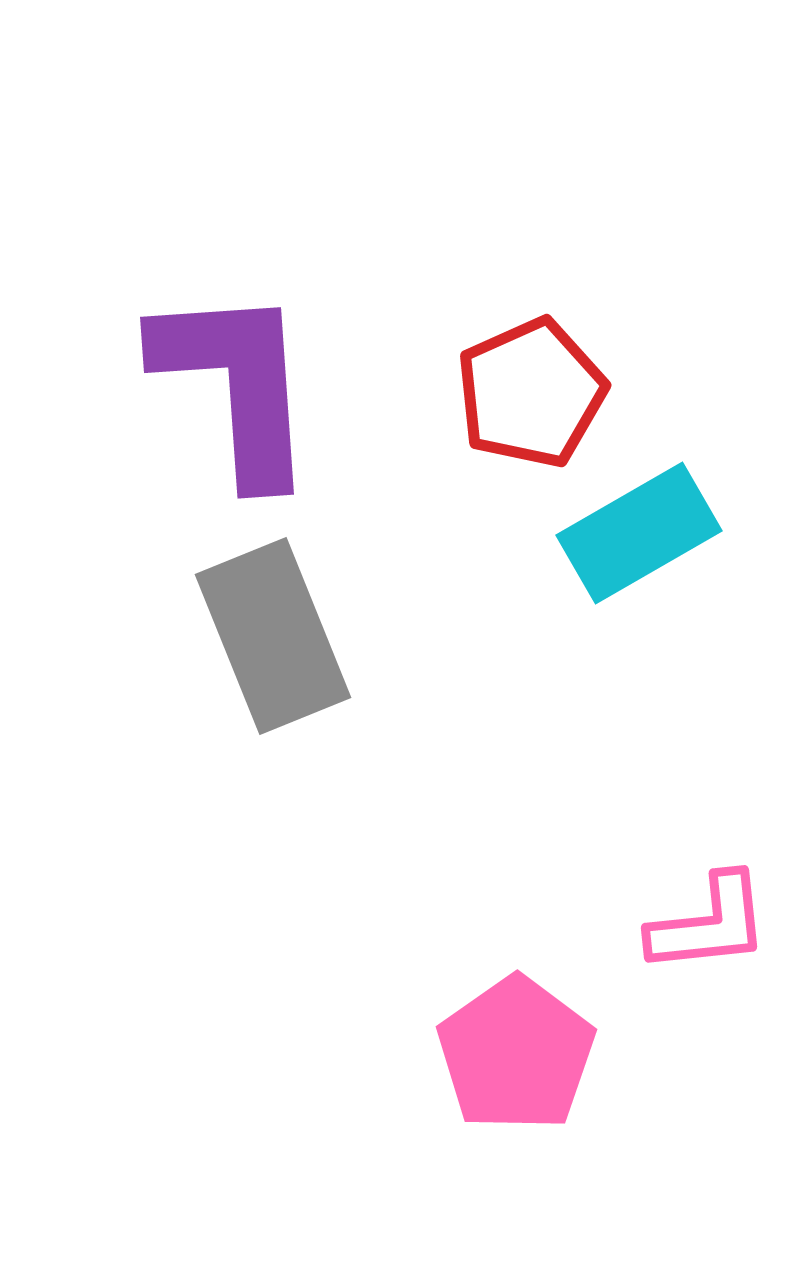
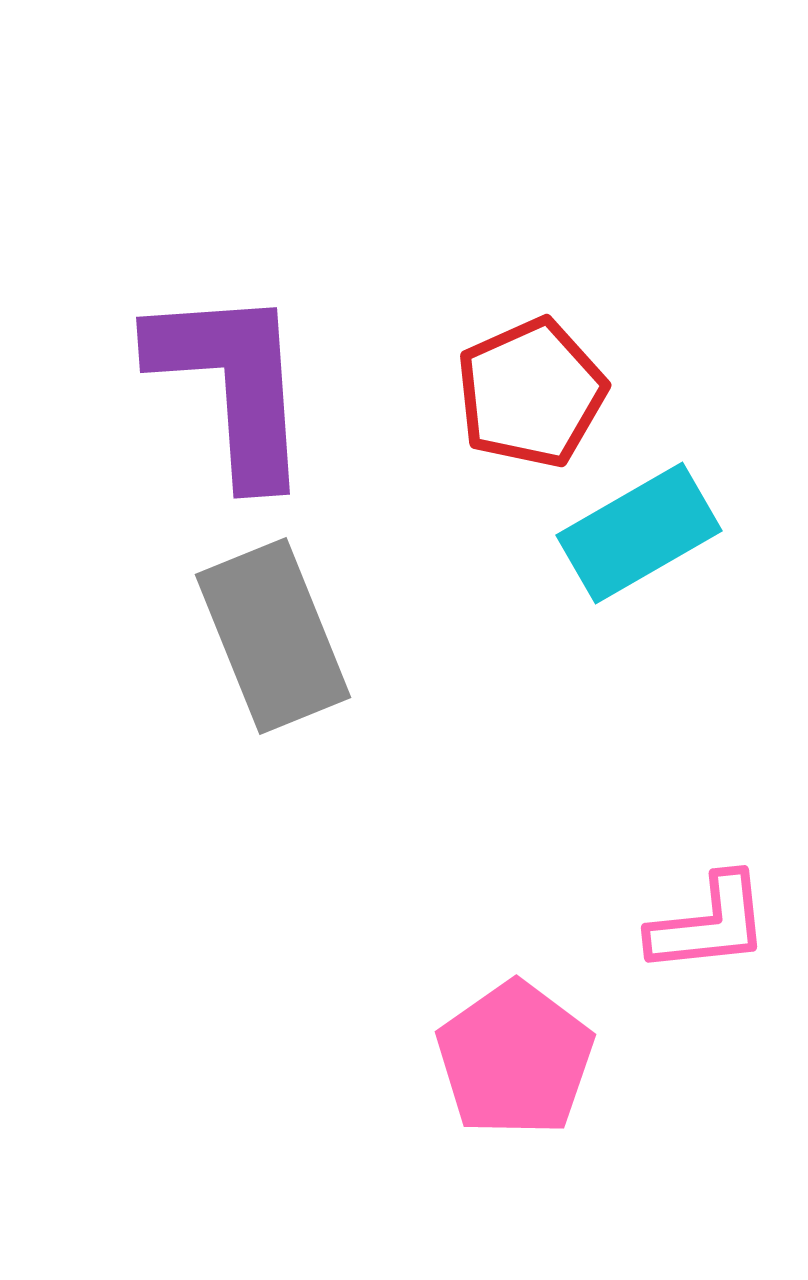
purple L-shape: moved 4 px left
pink pentagon: moved 1 px left, 5 px down
